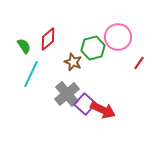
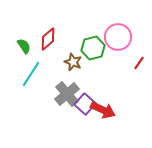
cyan line: rotated 8 degrees clockwise
